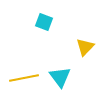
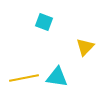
cyan triangle: moved 3 px left; rotated 45 degrees counterclockwise
